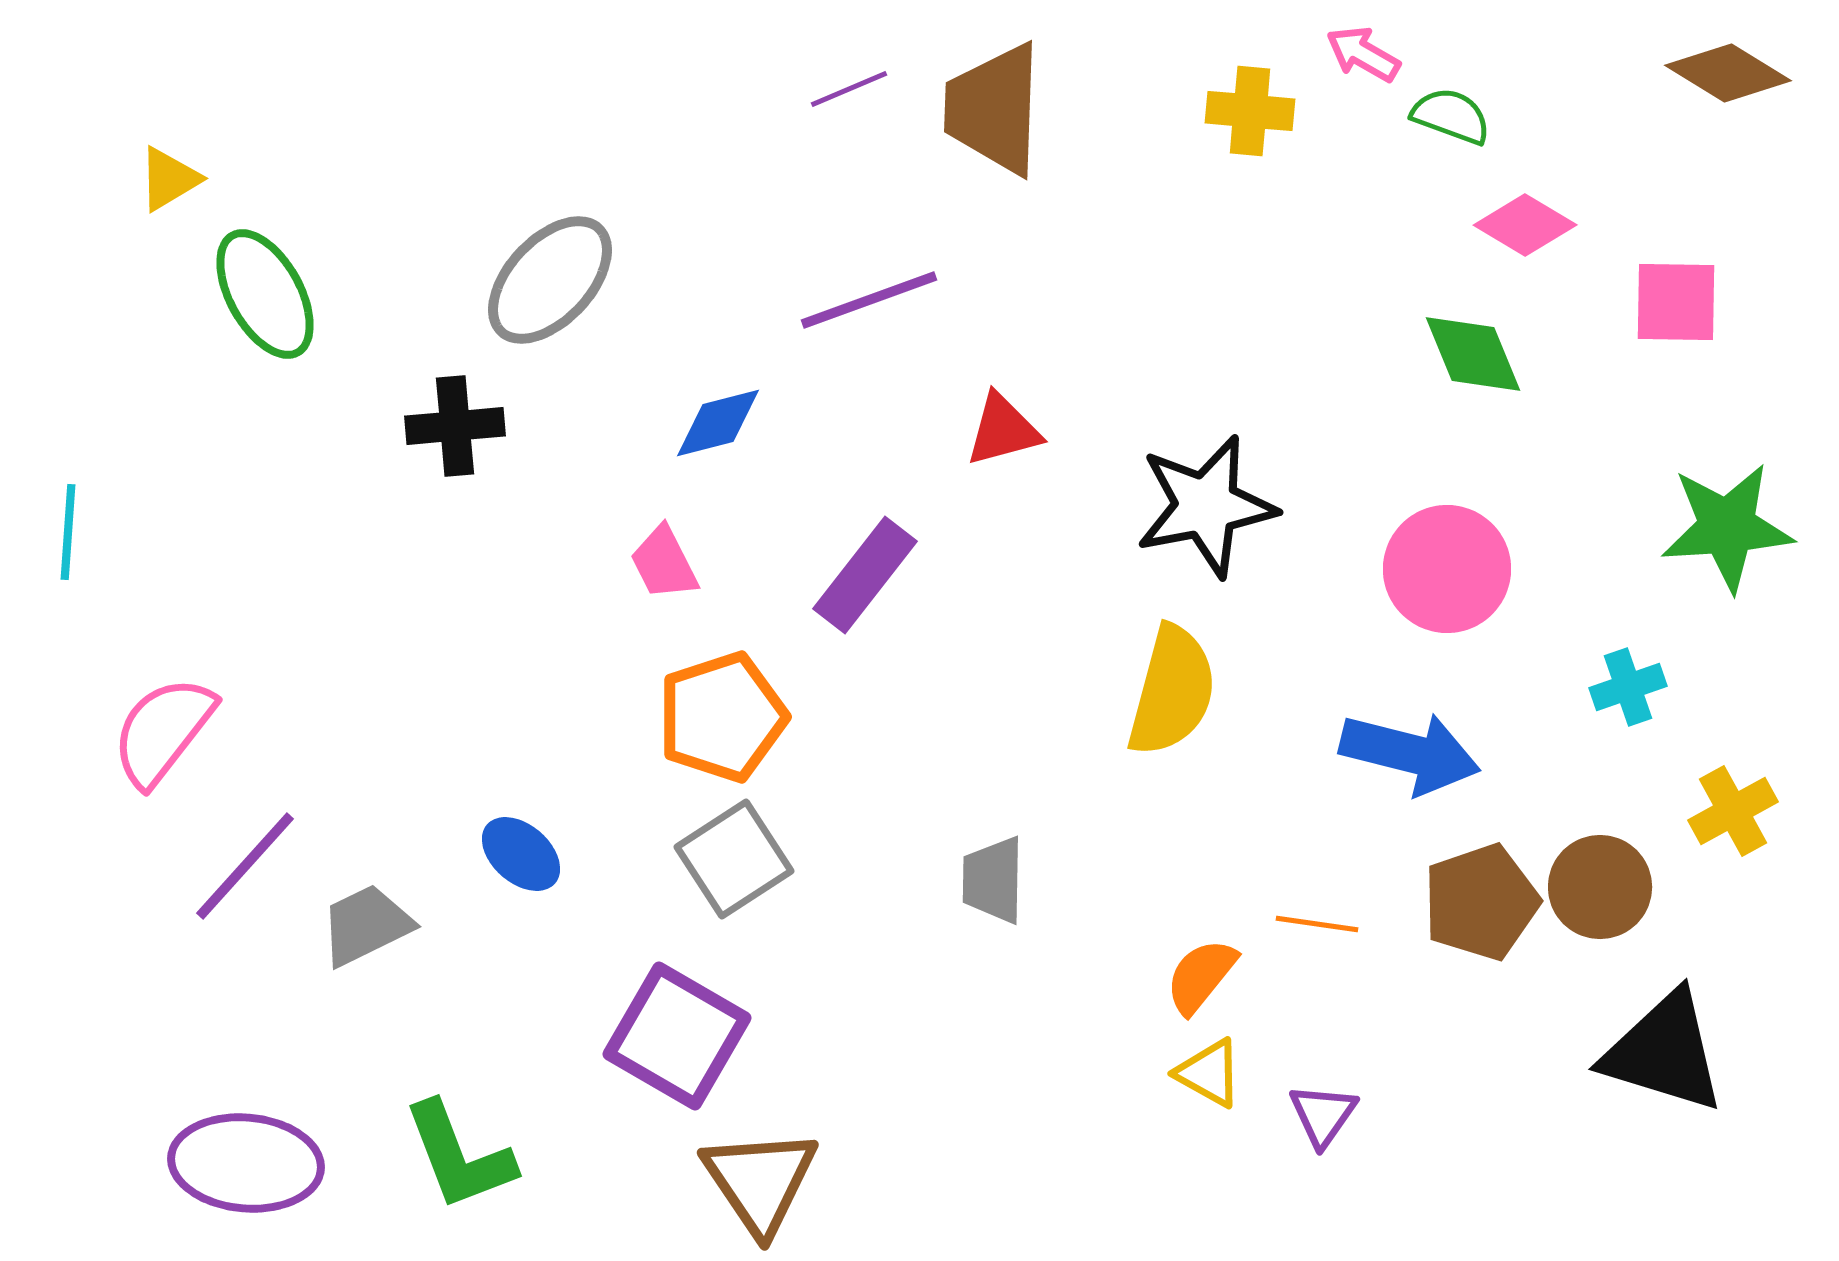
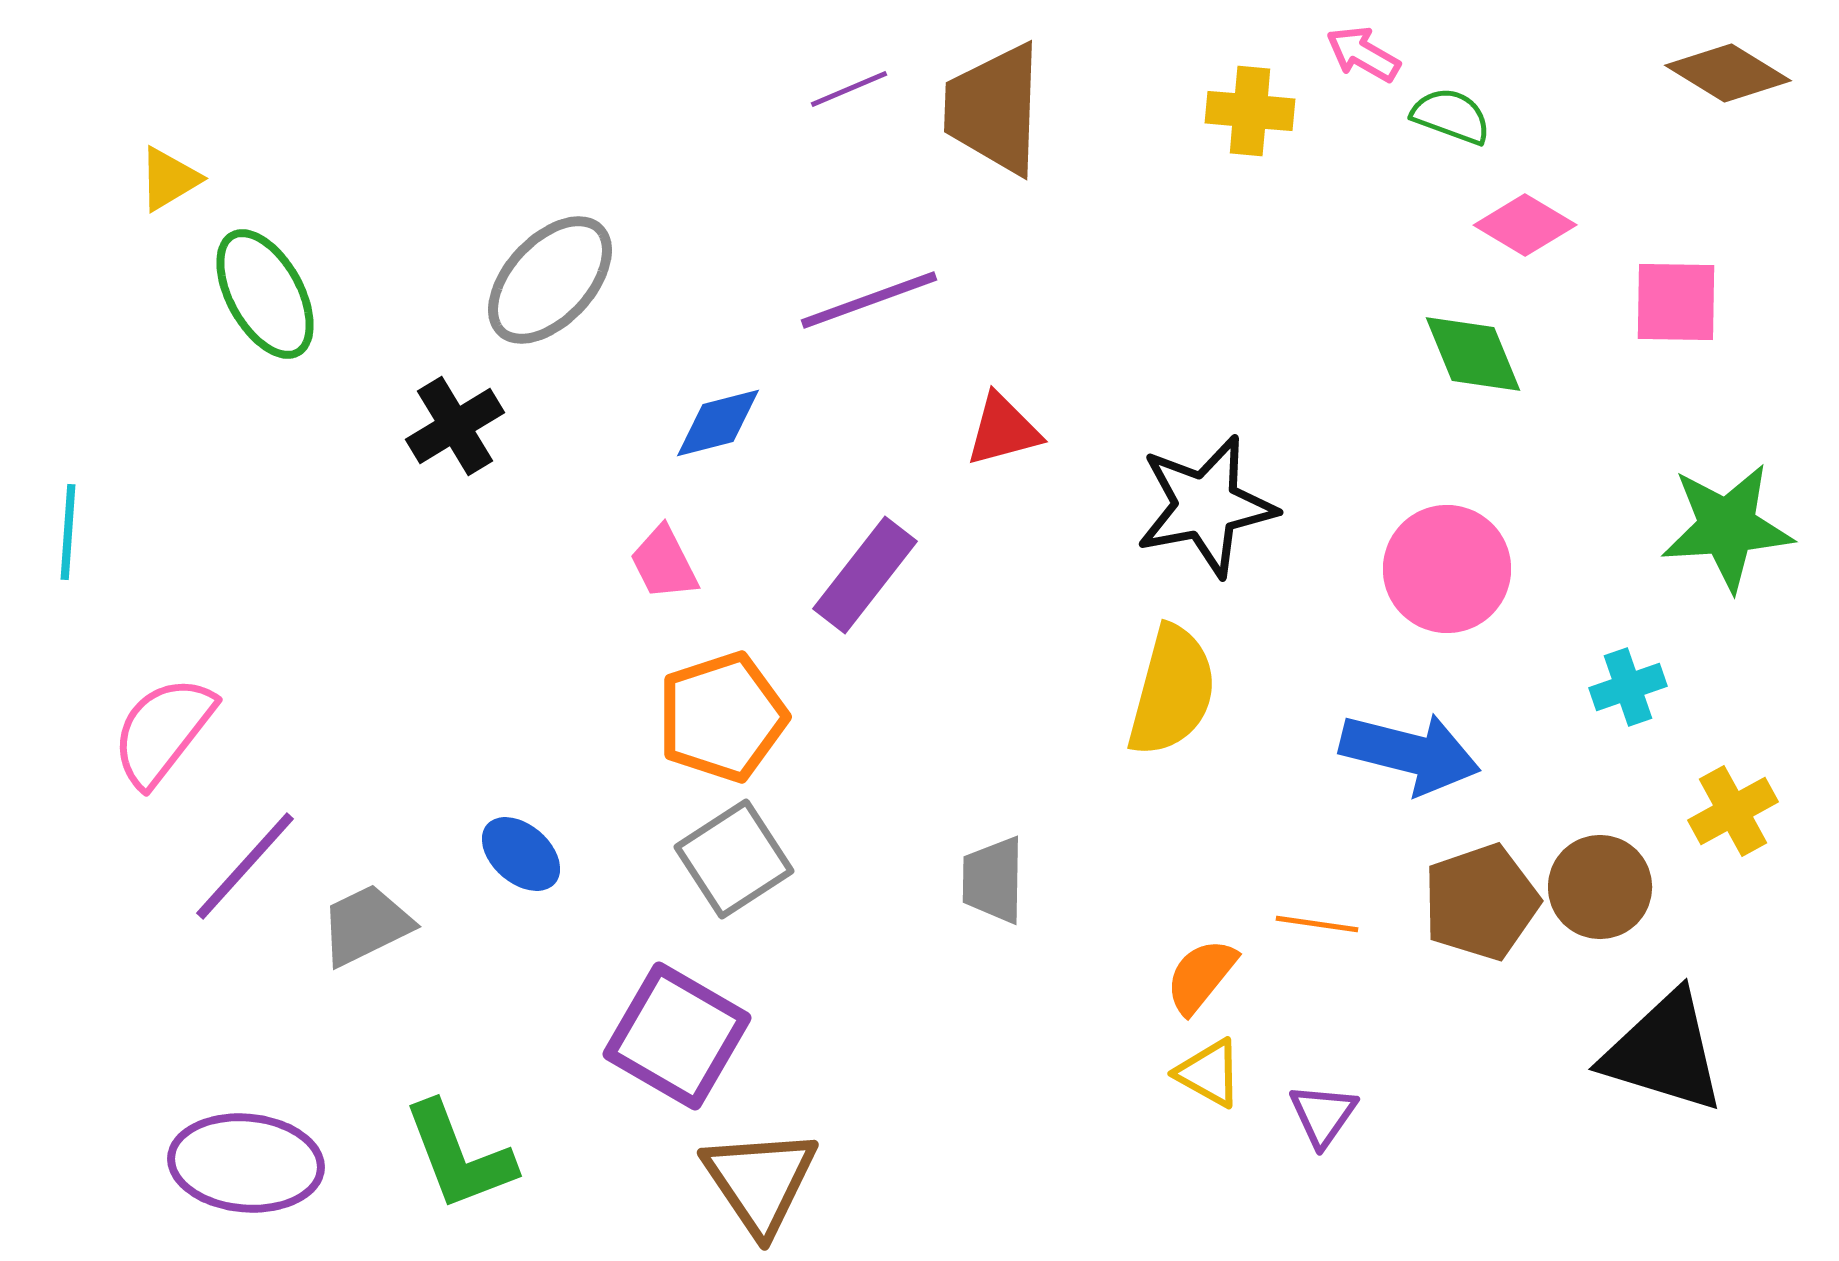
black cross at (455, 426): rotated 26 degrees counterclockwise
